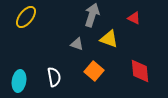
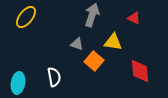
yellow triangle: moved 4 px right, 3 px down; rotated 12 degrees counterclockwise
orange square: moved 10 px up
cyan ellipse: moved 1 px left, 2 px down
